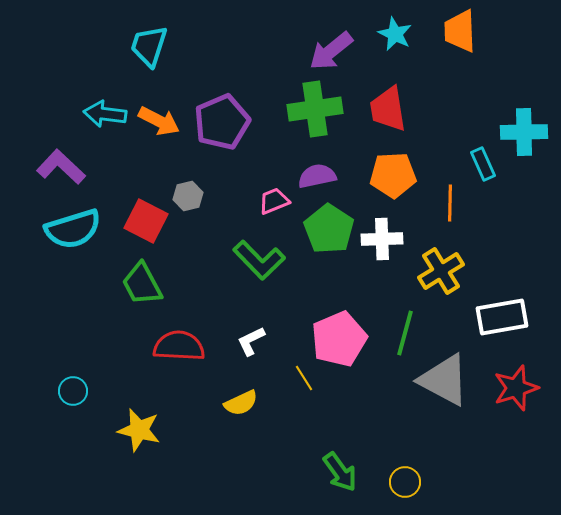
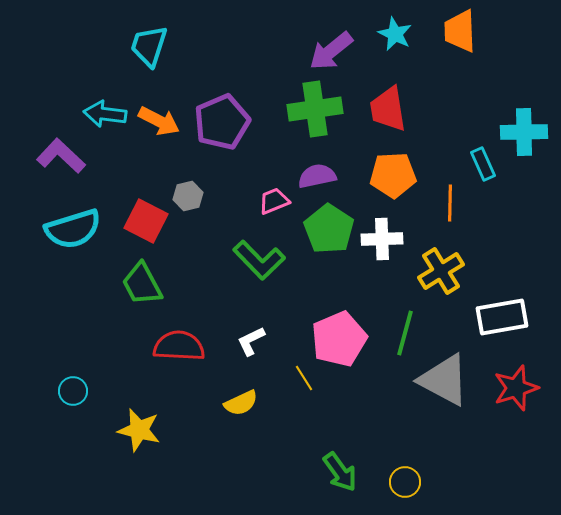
purple L-shape: moved 11 px up
